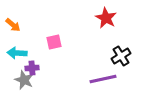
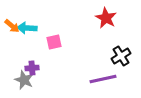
orange arrow: moved 1 px left, 1 px down
cyan arrow: moved 10 px right, 25 px up
